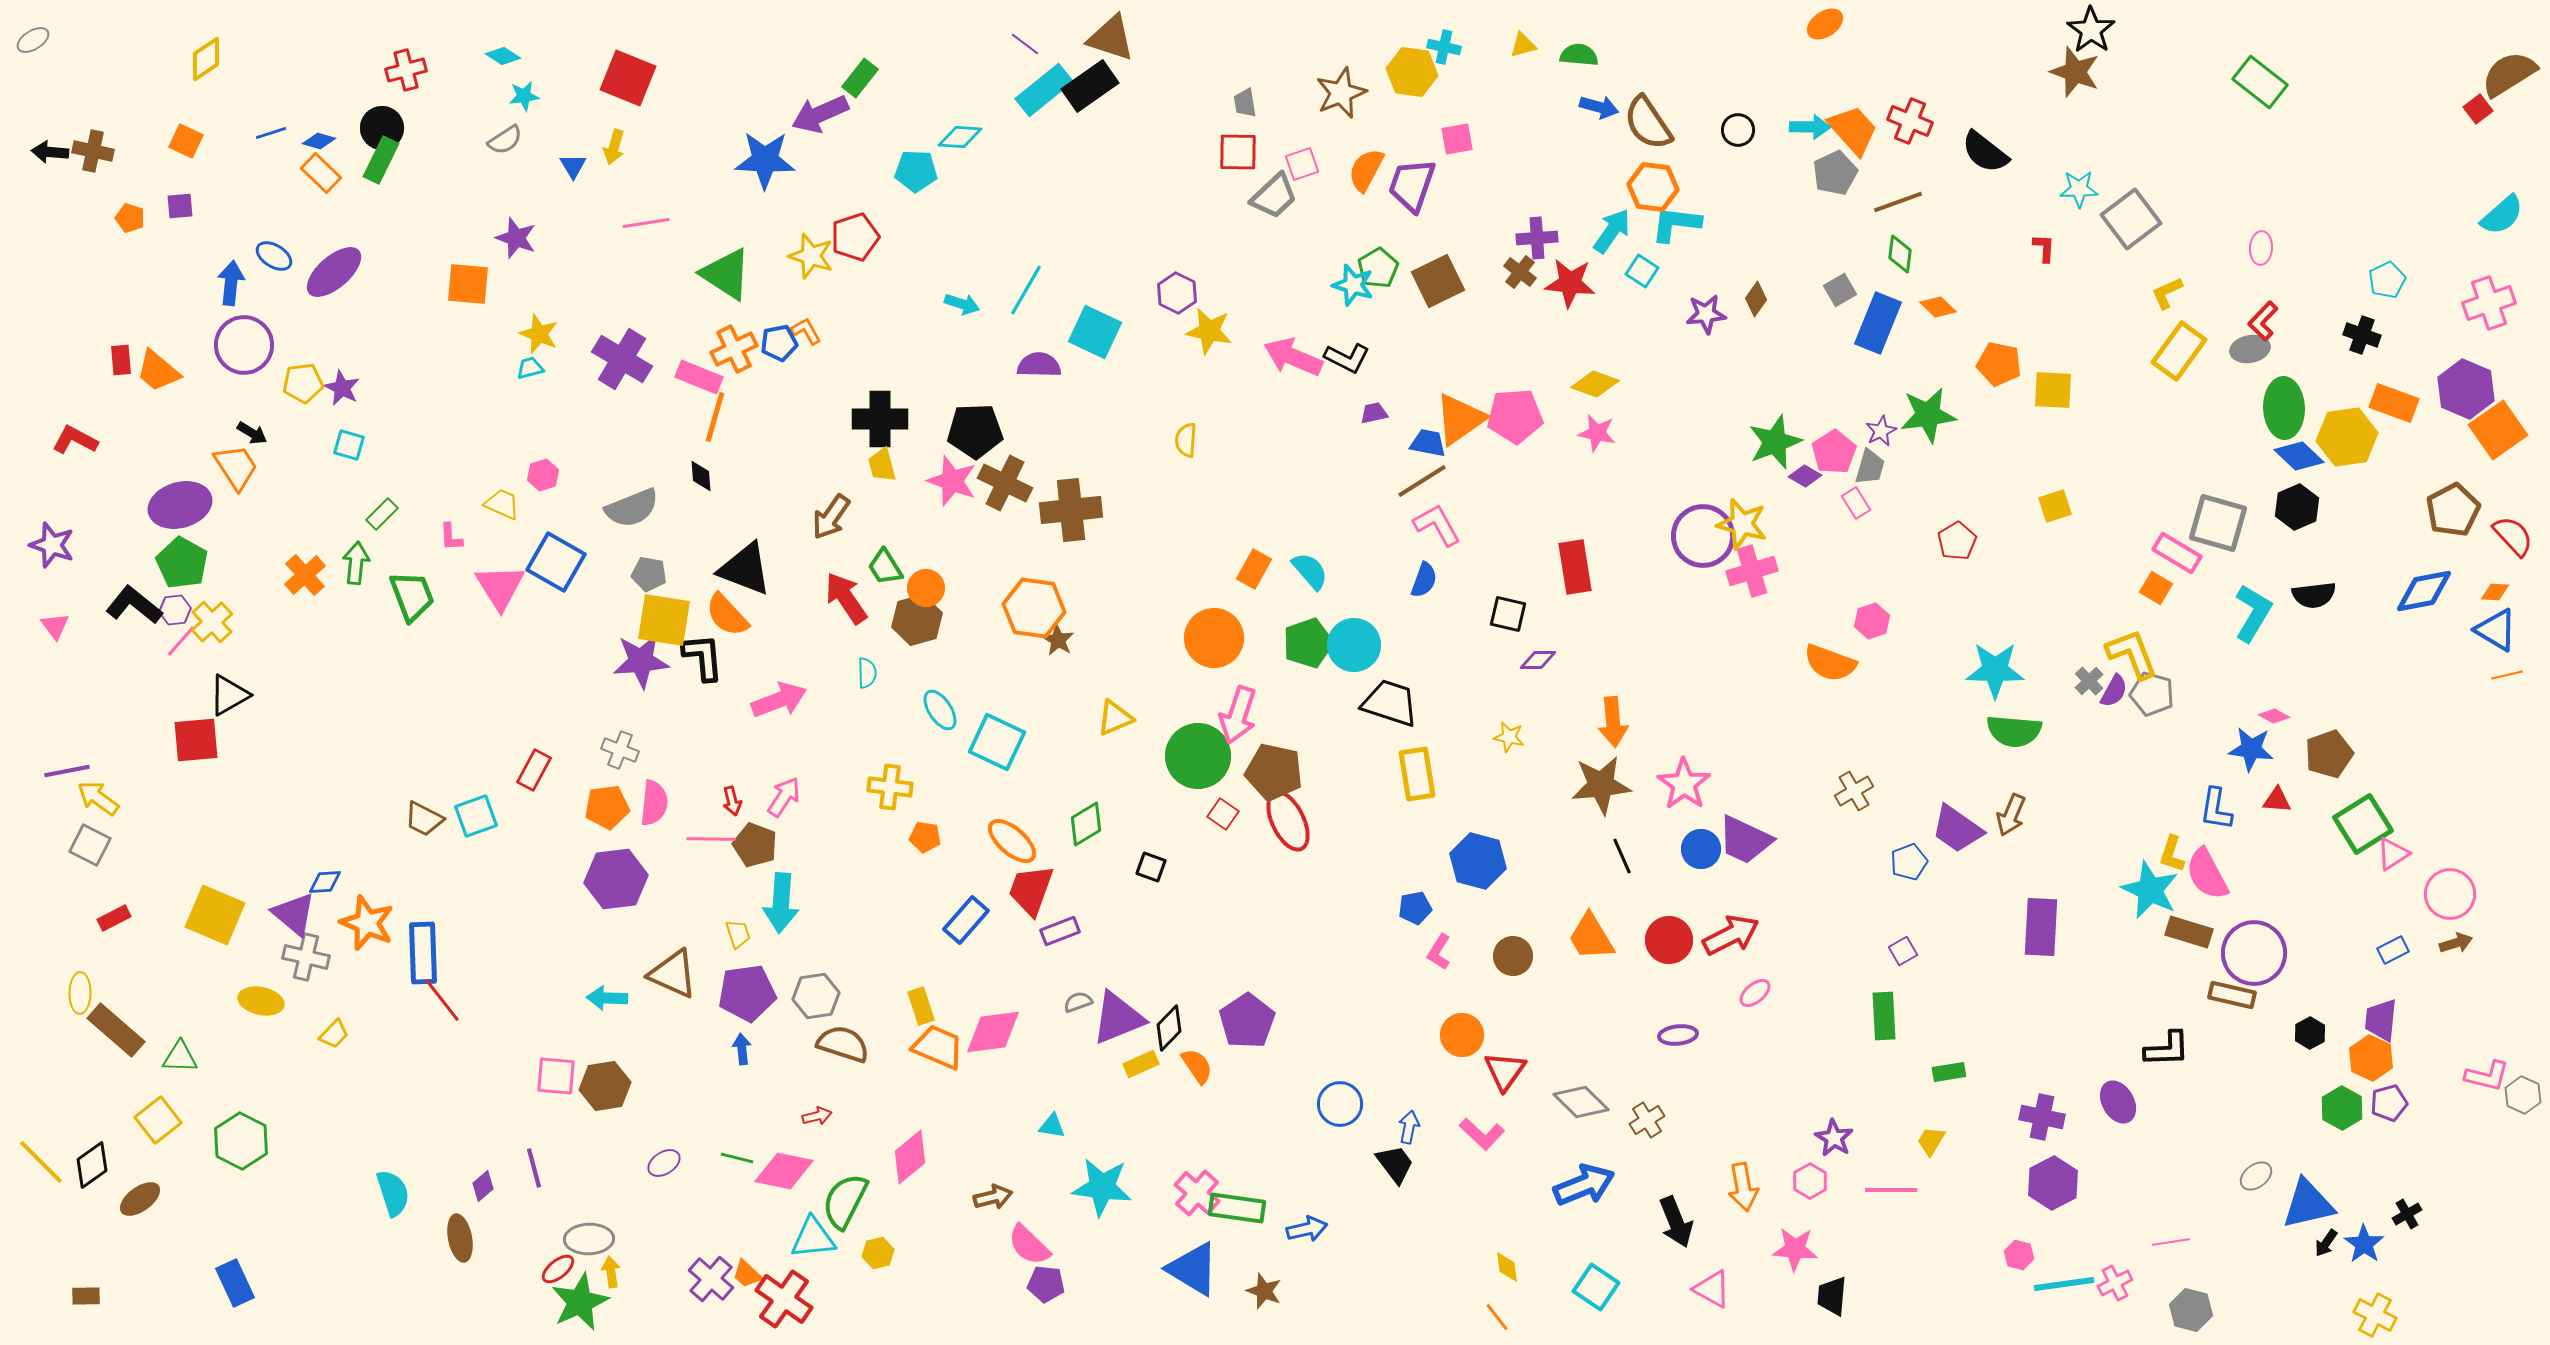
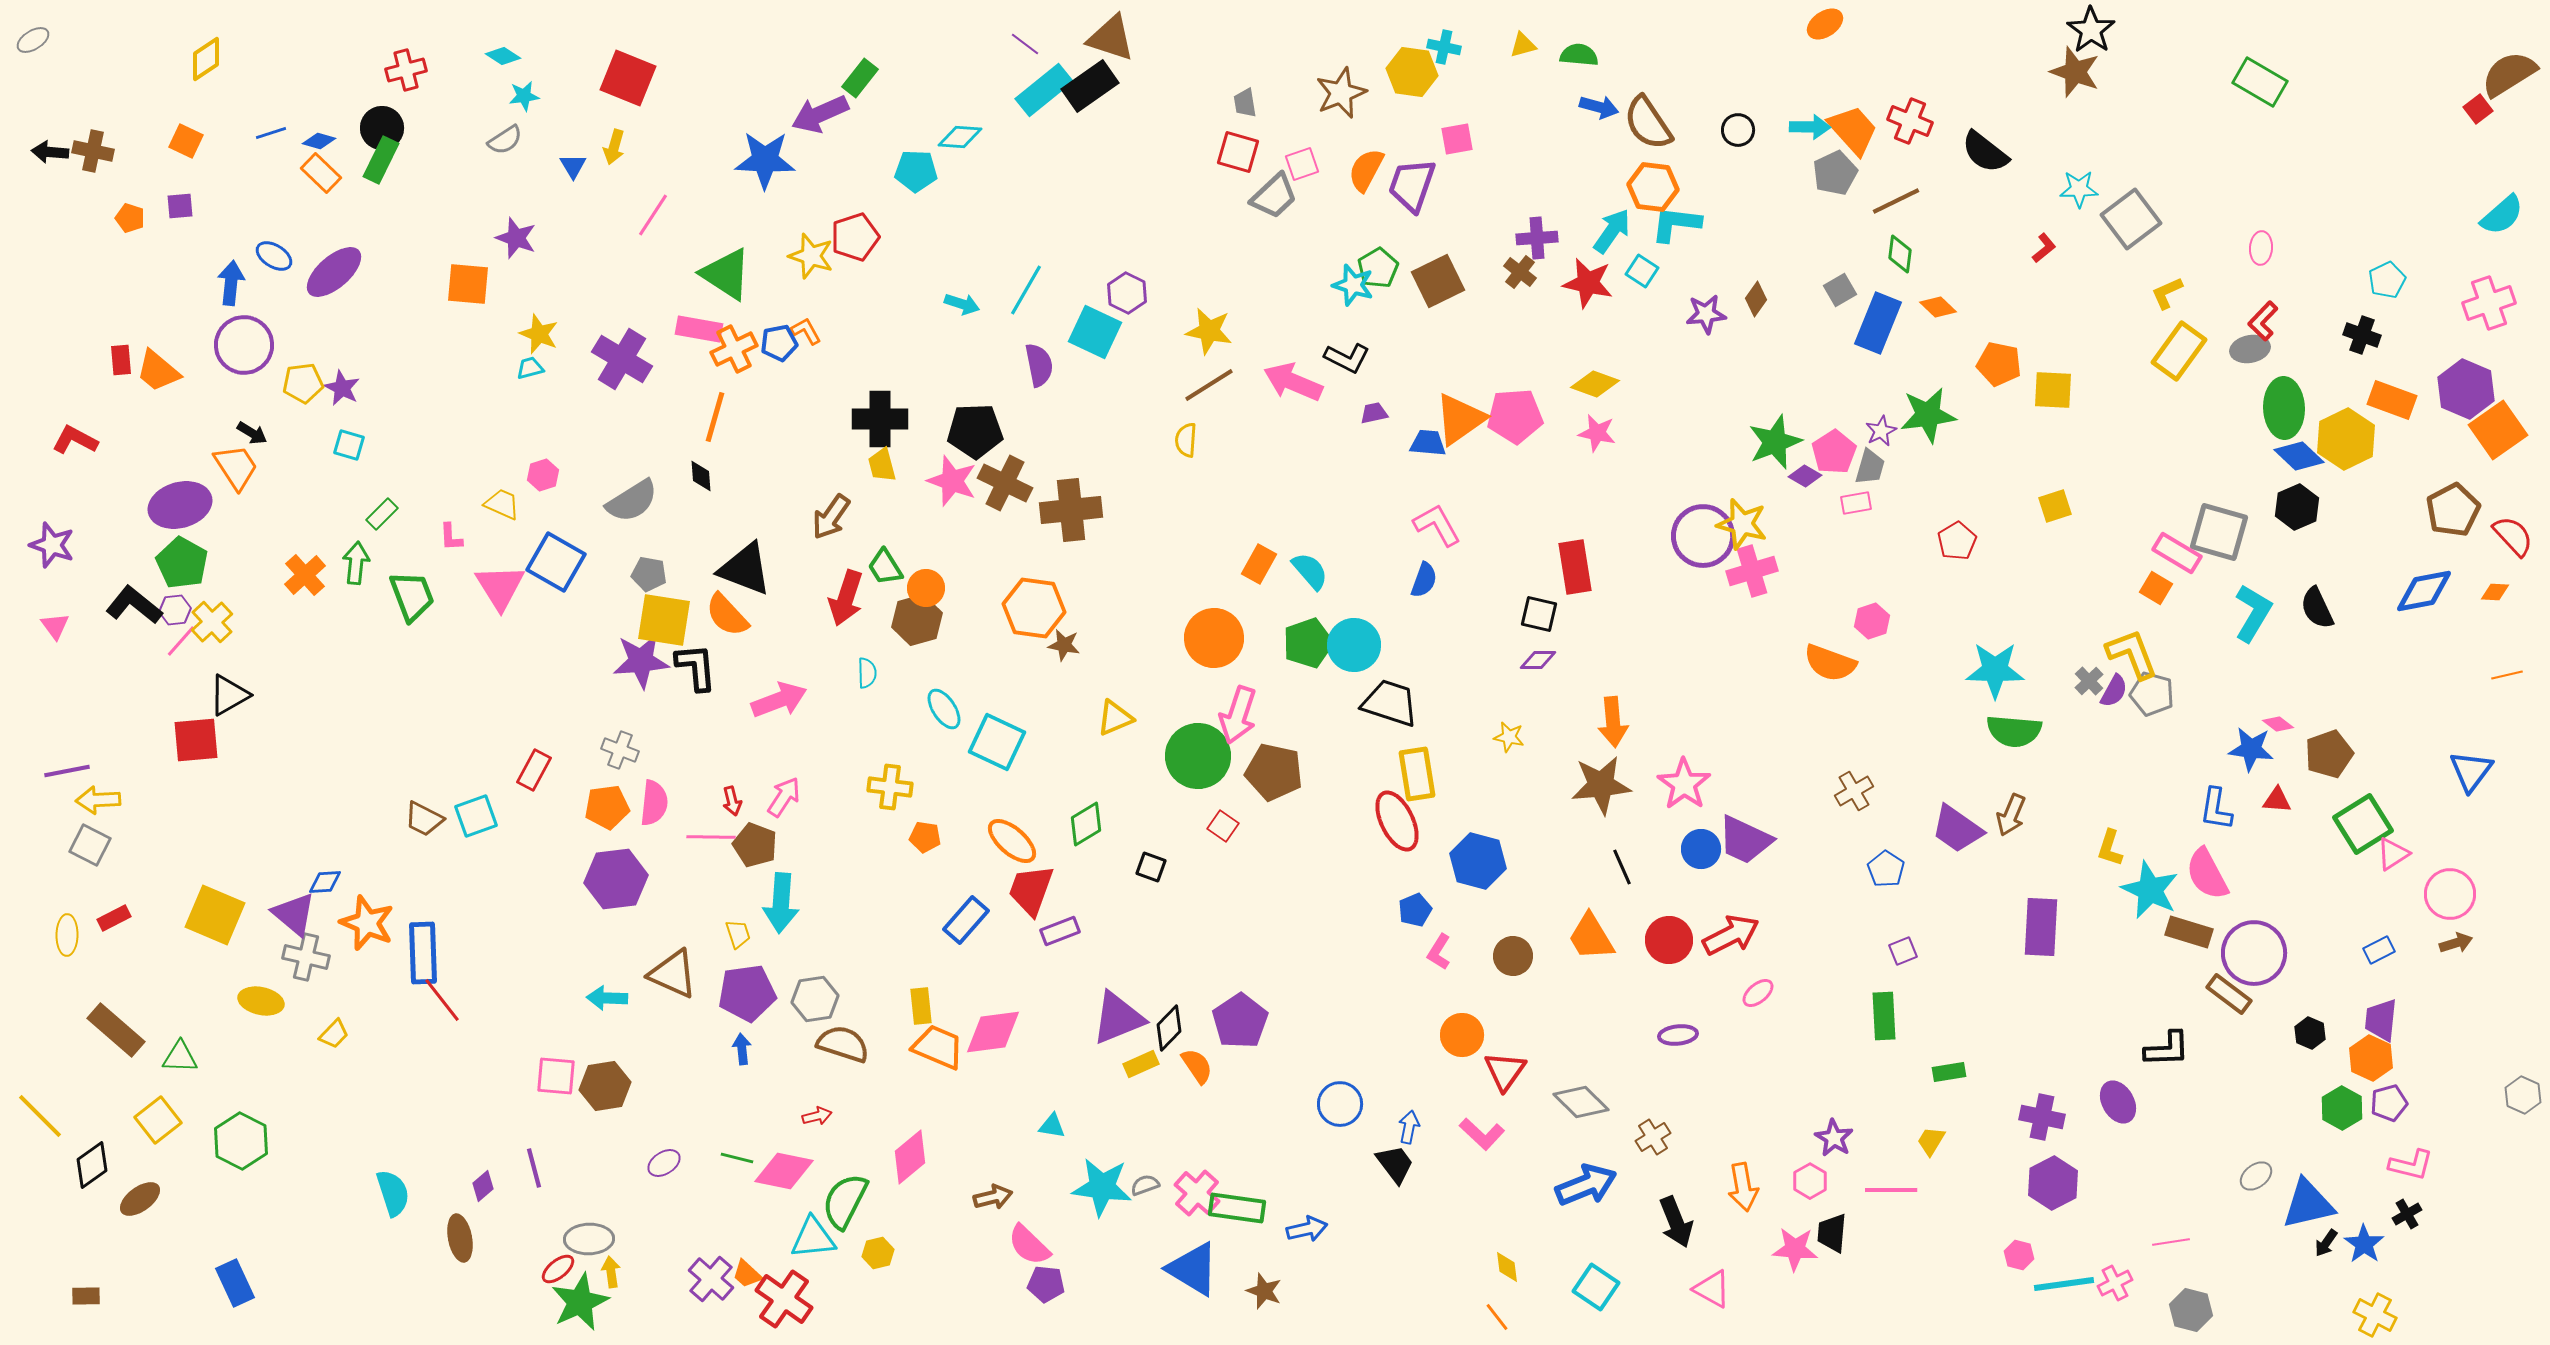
green rectangle at (2260, 82): rotated 8 degrees counterclockwise
red square at (1238, 152): rotated 15 degrees clockwise
brown line at (1898, 202): moved 2 px left, 1 px up; rotated 6 degrees counterclockwise
pink line at (646, 223): moved 7 px right, 8 px up; rotated 48 degrees counterclockwise
red L-shape at (2044, 248): rotated 48 degrees clockwise
red star at (1570, 283): moved 18 px right; rotated 6 degrees clockwise
purple hexagon at (1177, 293): moved 50 px left
pink arrow at (1293, 357): moved 25 px down
purple semicircle at (1039, 365): rotated 78 degrees clockwise
pink rectangle at (699, 377): moved 48 px up; rotated 12 degrees counterclockwise
orange rectangle at (2394, 403): moved 2 px left, 3 px up
yellow hexagon at (2347, 437): moved 1 px left, 2 px down; rotated 18 degrees counterclockwise
blue trapezoid at (1428, 443): rotated 6 degrees counterclockwise
brown line at (1422, 481): moved 213 px left, 96 px up
pink rectangle at (1856, 503): rotated 68 degrees counterclockwise
gray semicircle at (632, 508): moved 7 px up; rotated 10 degrees counterclockwise
gray square at (2218, 523): moved 1 px right, 9 px down
orange rectangle at (1254, 569): moved 5 px right, 5 px up
black semicircle at (2314, 595): moved 3 px right, 13 px down; rotated 72 degrees clockwise
red arrow at (846, 598): rotated 128 degrees counterclockwise
black square at (1508, 614): moved 31 px right
blue triangle at (2496, 630): moved 25 px left, 141 px down; rotated 36 degrees clockwise
brown star at (1058, 640): moved 6 px right, 5 px down; rotated 20 degrees counterclockwise
black L-shape at (703, 657): moved 7 px left, 10 px down
cyan ellipse at (940, 710): moved 4 px right, 1 px up
pink diamond at (2274, 716): moved 4 px right, 8 px down; rotated 8 degrees clockwise
yellow arrow at (98, 798): moved 2 px down; rotated 39 degrees counterclockwise
red square at (1223, 814): moved 12 px down
red ellipse at (1288, 821): moved 109 px right
pink line at (711, 839): moved 2 px up
yellow L-shape at (2172, 854): moved 62 px left, 6 px up
black line at (1622, 856): moved 11 px down
blue pentagon at (1909, 862): moved 23 px left, 7 px down; rotated 18 degrees counterclockwise
blue pentagon at (1415, 908): moved 2 px down; rotated 12 degrees counterclockwise
blue rectangle at (2393, 950): moved 14 px left
purple square at (1903, 951): rotated 8 degrees clockwise
yellow ellipse at (80, 993): moved 13 px left, 58 px up
pink ellipse at (1755, 993): moved 3 px right
brown rectangle at (2232, 995): moved 3 px left, 1 px up; rotated 24 degrees clockwise
gray hexagon at (816, 996): moved 1 px left, 3 px down
gray semicircle at (1078, 1002): moved 67 px right, 183 px down
yellow rectangle at (921, 1006): rotated 12 degrees clockwise
purple pentagon at (1247, 1021): moved 7 px left
black hexagon at (2310, 1033): rotated 8 degrees counterclockwise
pink L-shape at (2487, 1076): moved 76 px left, 89 px down
brown cross at (1647, 1120): moved 6 px right, 17 px down
yellow line at (41, 1162): moved 1 px left, 46 px up
blue arrow at (1584, 1185): moved 2 px right
black trapezoid at (1832, 1296): moved 63 px up
